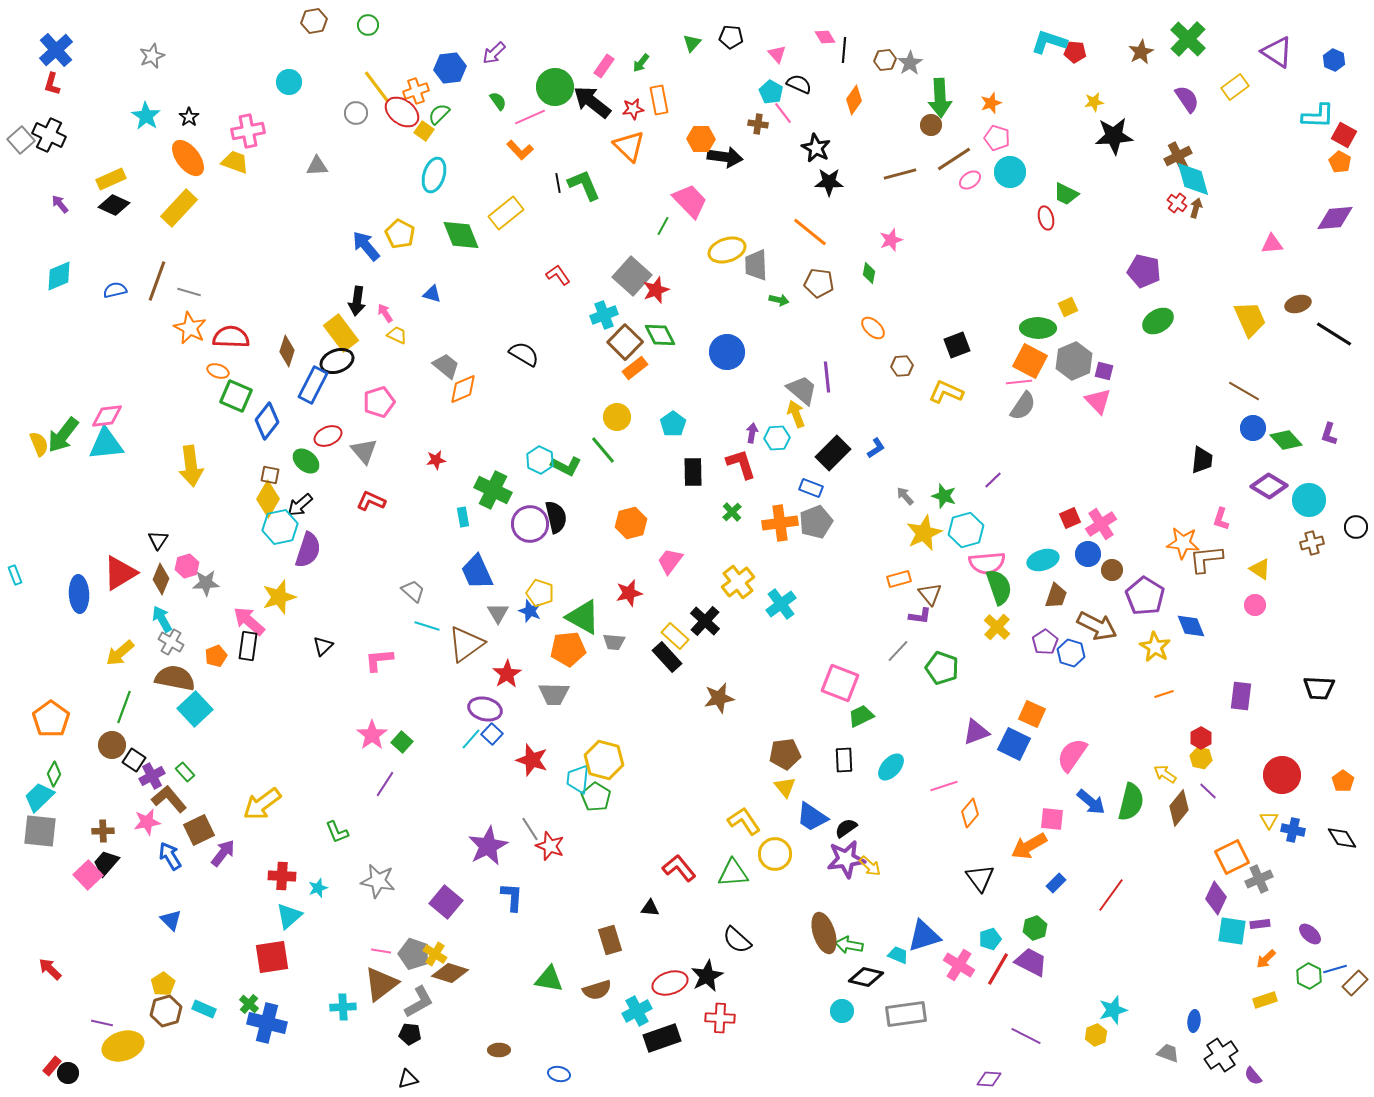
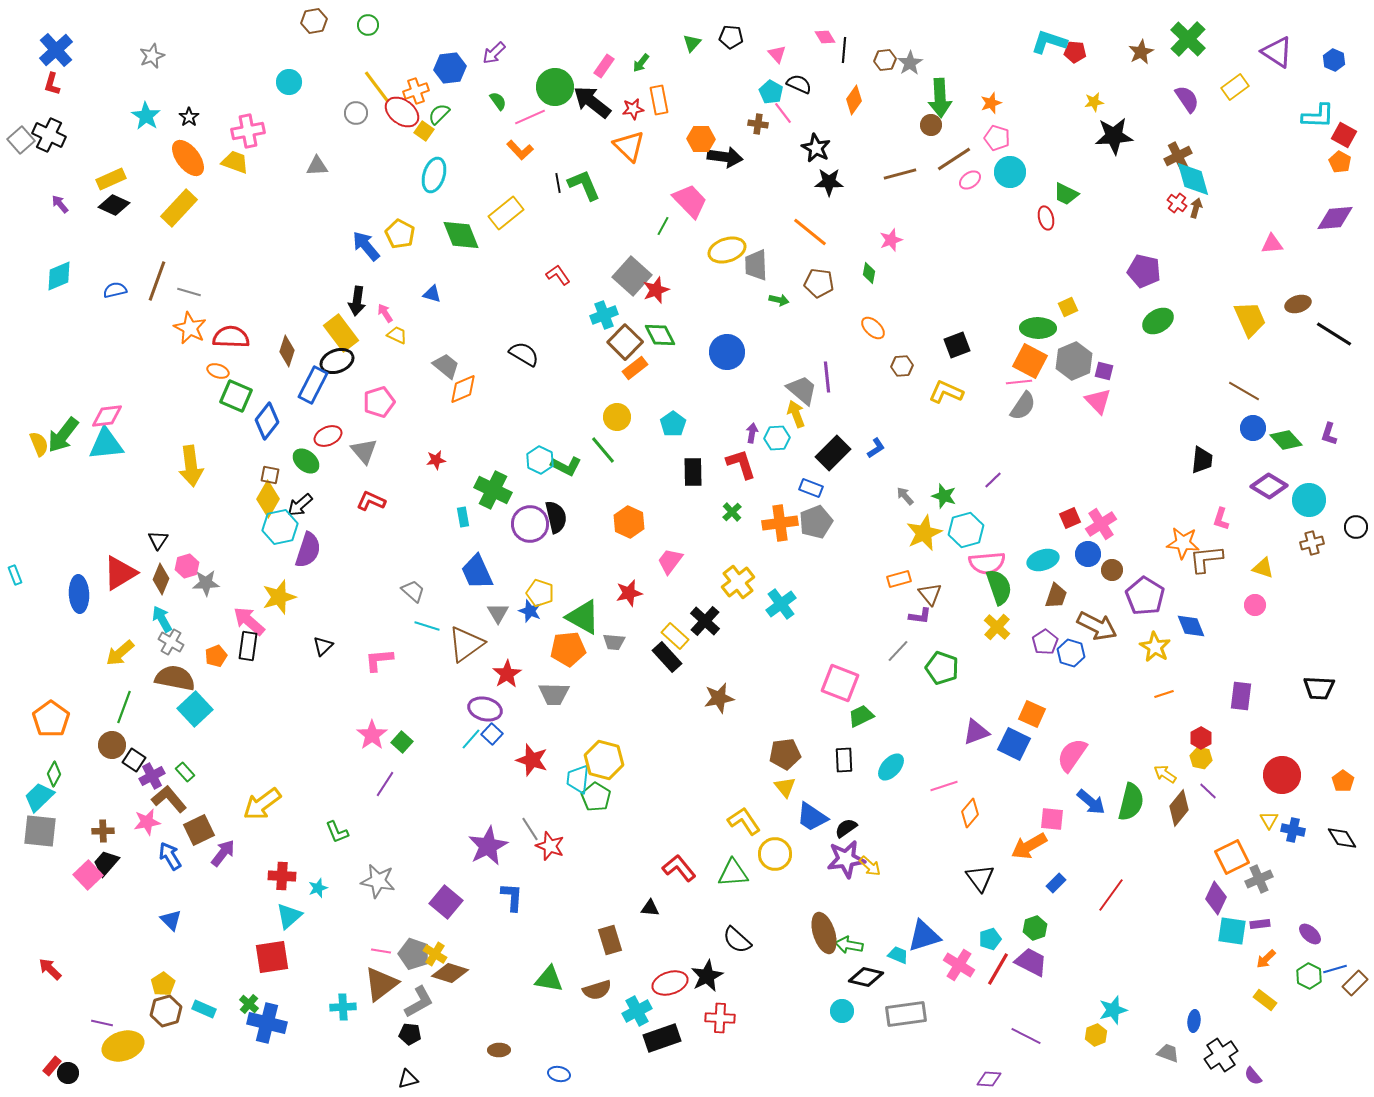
orange hexagon at (631, 523): moved 2 px left, 1 px up; rotated 20 degrees counterclockwise
yellow triangle at (1260, 569): moved 3 px right, 1 px up; rotated 15 degrees counterclockwise
yellow rectangle at (1265, 1000): rotated 55 degrees clockwise
